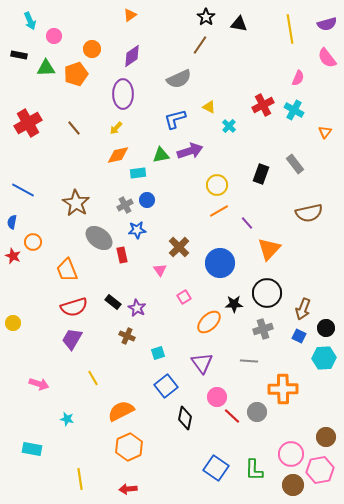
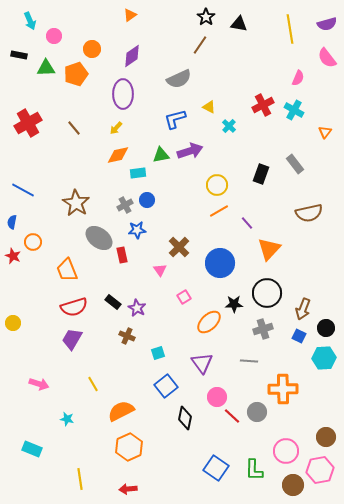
yellow line at (93, 378): moved 6 px down
cyan rectangle at (32, 449): rotated 12 degrees clockwise
pink circle at (291, 454): moved 5 px left, 3 px up
